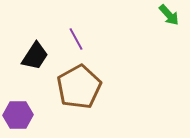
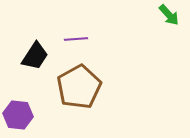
purple line: rotated 65 degrees counterclockwise
purple hexagon: rotated 8 degrees clockwise
